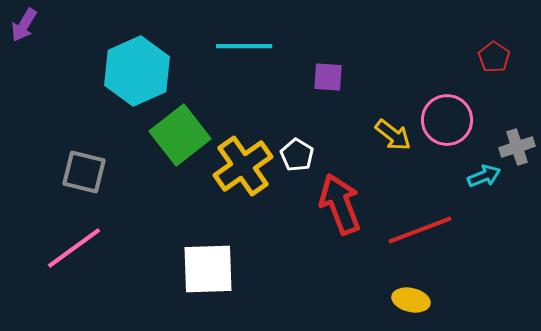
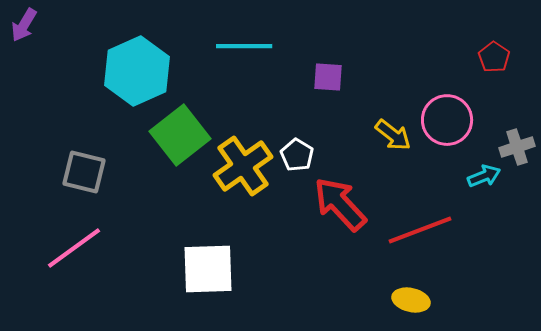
red arrow: rotated 22 degrees counterclockwise
